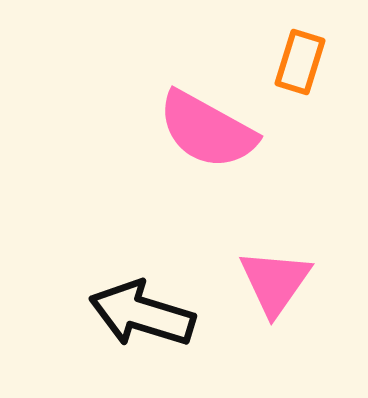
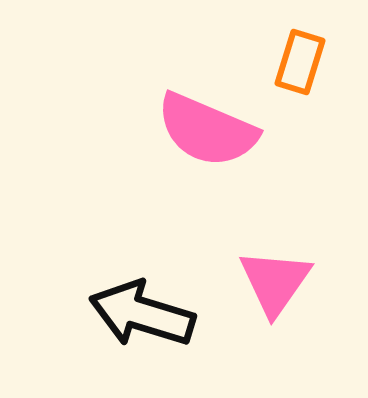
pink semicircle: rotated 6 degrees counterclockwise
